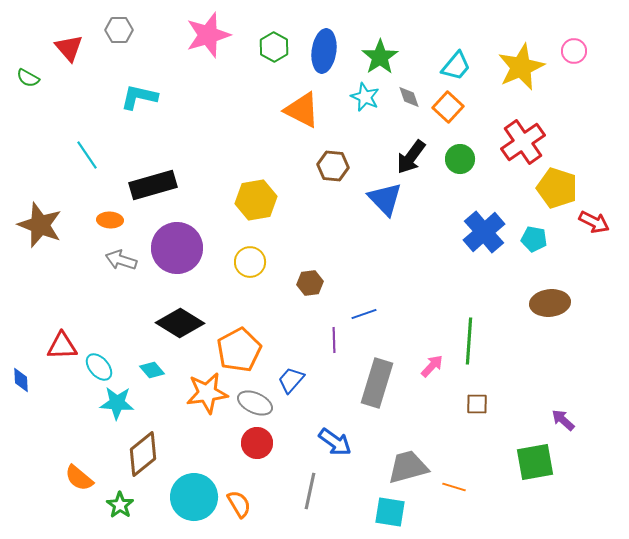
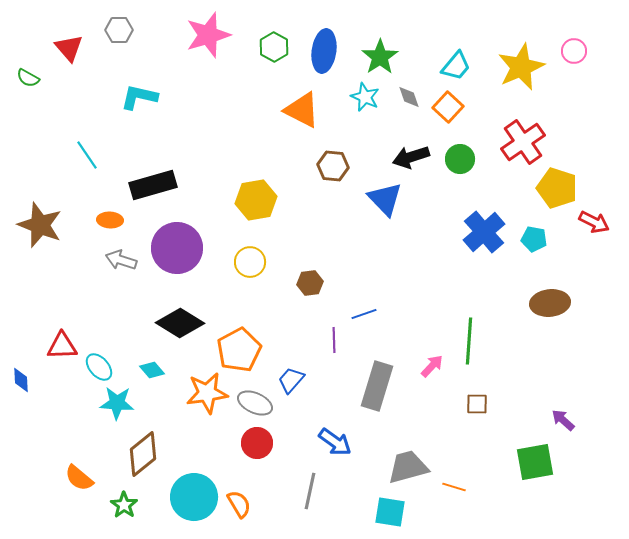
black arrow at (411, 157): rotated 36 degrees clockwise
gray rectangle at (377, 383): moved 3 px down
green star at (120, 505): moved 4 px right
